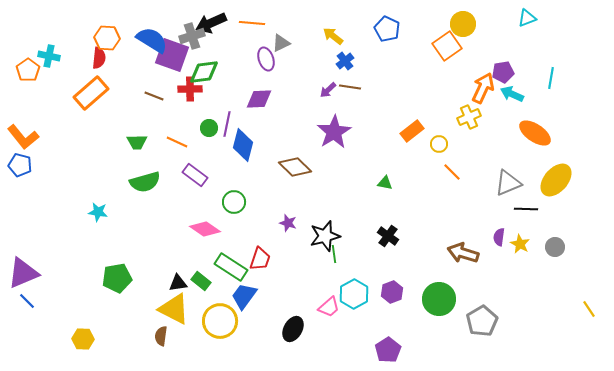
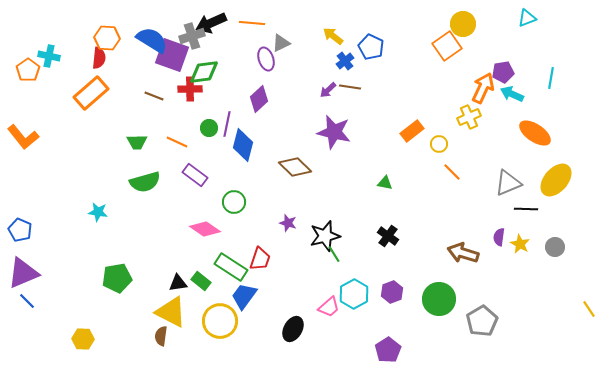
blue pentagon at (387, 29): moved 16 px left, 18 px down
purple diamond at (259, 99): rotated 40 degrees counterclockwise
purple star at (334, 132): rotated 28 degrees counterclockwise
blue pentagon at (20, 165): moved 65 px down; rotated 10 degrees clockwise
green line at (334, 254): rotated 24 degrees counterclockwise
yellow triangle at (174, 309): moved 3 px left, 3 px down
